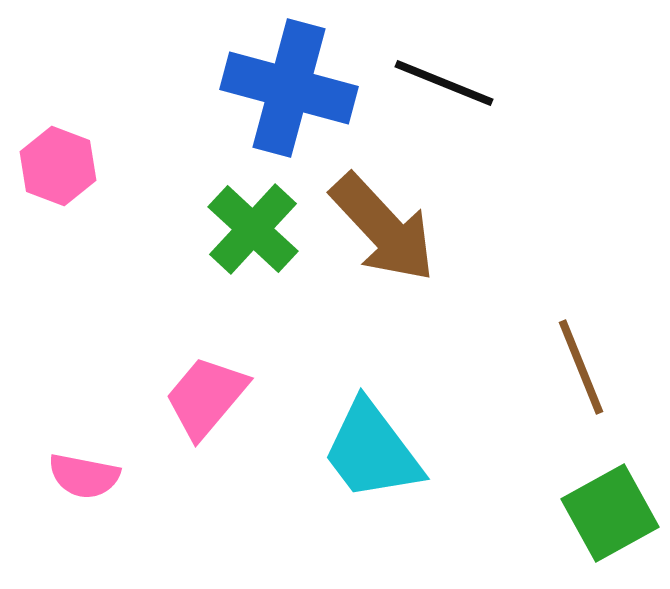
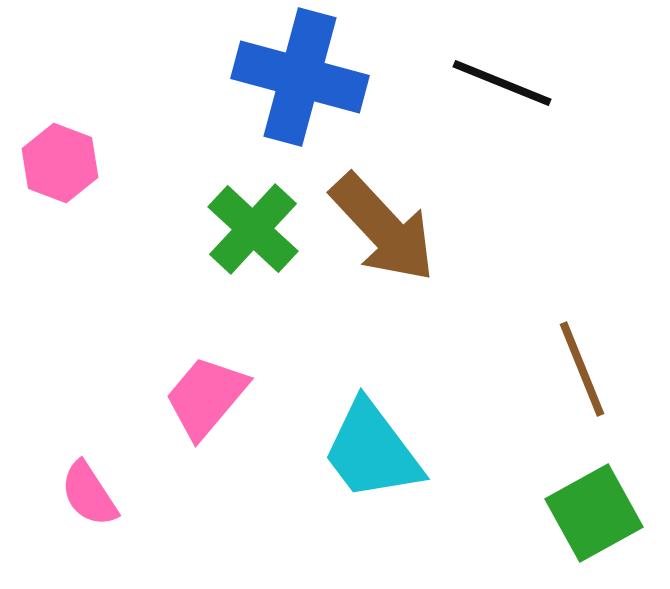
black line: moved 58 px right
blue cross: moved 11 px right, 11 px up
pink hexagon: moved 2 px right, 3 px up
brown line: moved 1 px right, 2 px down
pink semicircle: moved 5 px right, 18 px down; rotated 46 degrees clockwise
green square: moved 16 px left
